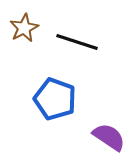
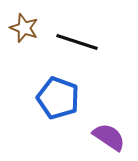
brown star: rotated 24 degrees counterclockwise
blue pentagon: moved 3 px right, 1 px up
